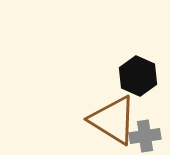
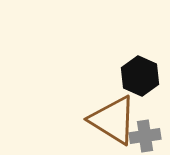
black hexagon: moved 2 px right
